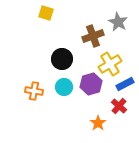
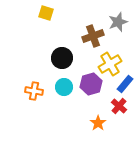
gray star: rotated 24 degrees clockwise
black circle: moved 1 px up
blue rectangle: rotated 24 degrees counterclockwise
